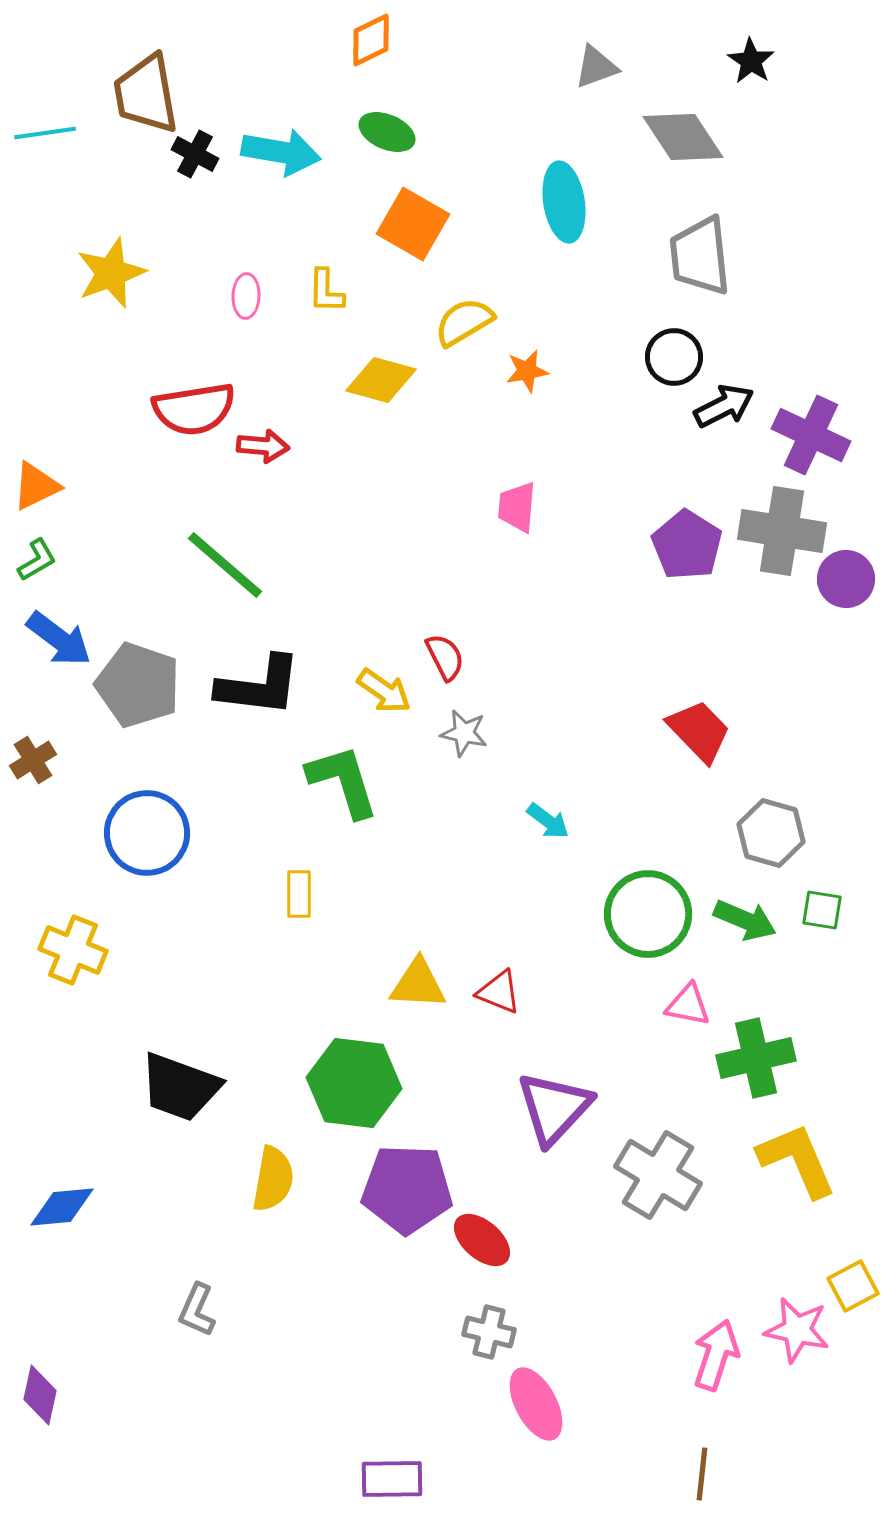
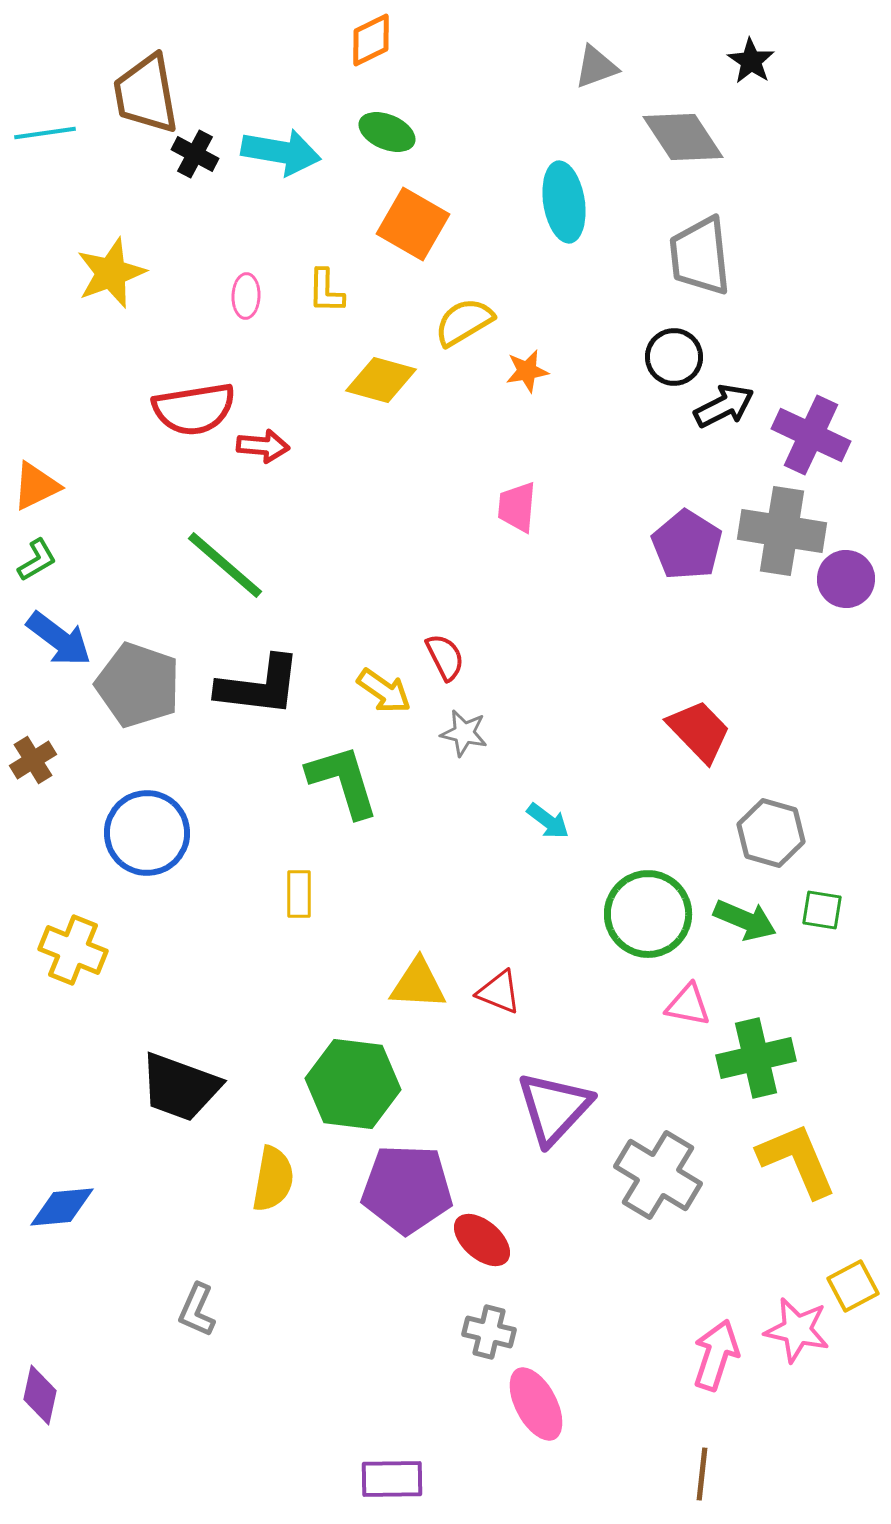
green hexagon at (354, 1083): moved 1 px left, 1 px down
